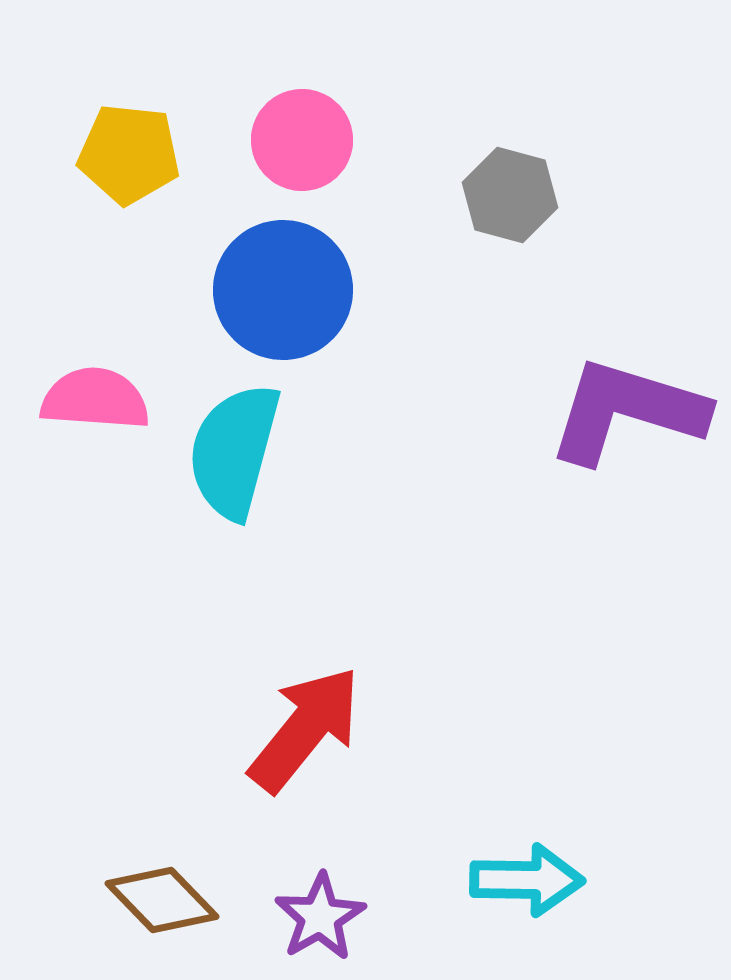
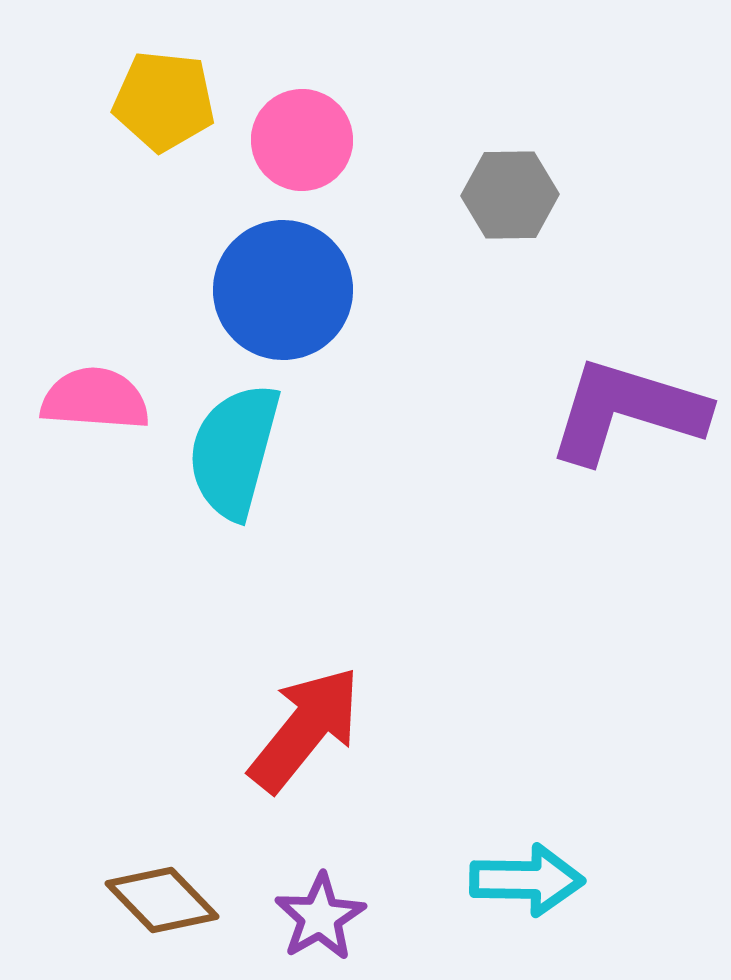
yellow pentagon: moved 35 px right, 53 px up
gray hexagon: rotated 16 degrees counterclockwise
